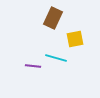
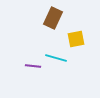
yellow square: moved 1 px right
